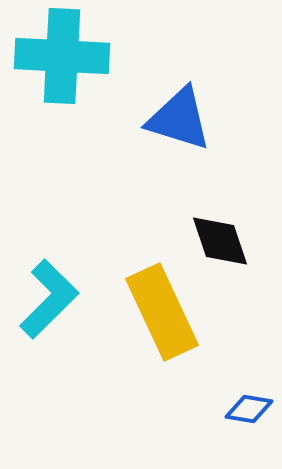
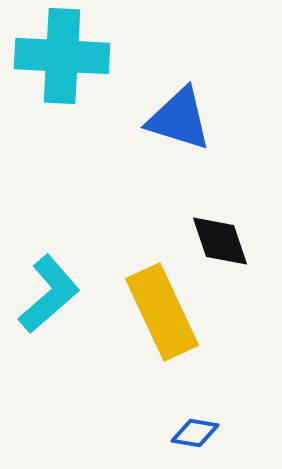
cyan L-shape: moved 5 px up; rotated 4 degrees clockwise
blue diamond: moved 54 px left, 24 px down
